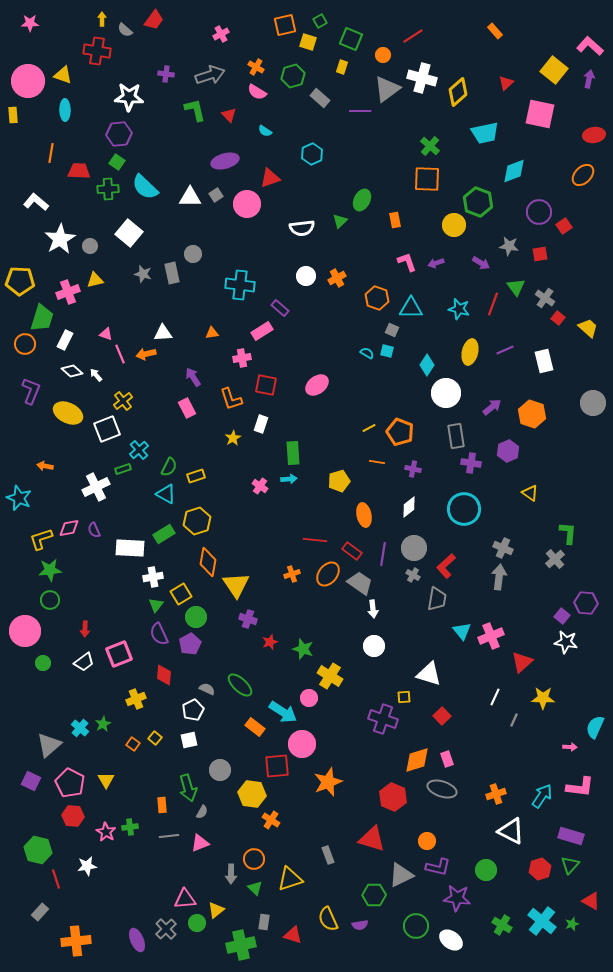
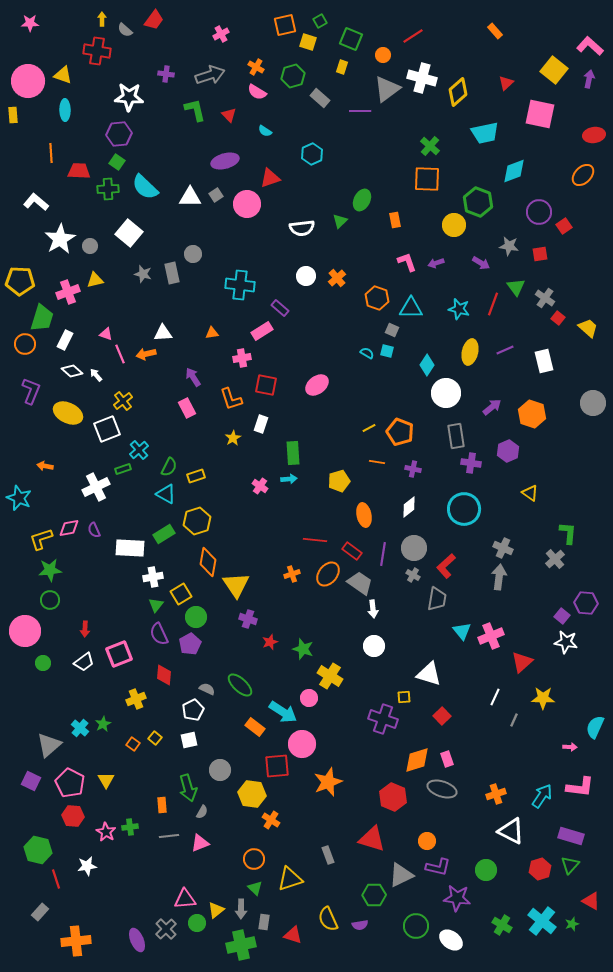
orange line at (51, 153): rotated 12 degrees counterclockwise
orange cross at (337, 278): rotated 12 degrees counterclockwise
gray arrow at (231, 874): moved 10 px right, 35 px down
